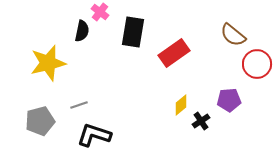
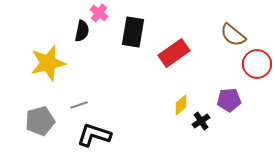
pink cross: moved 1 px left, 1 px down
